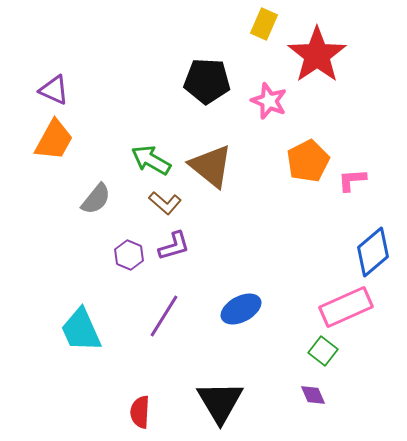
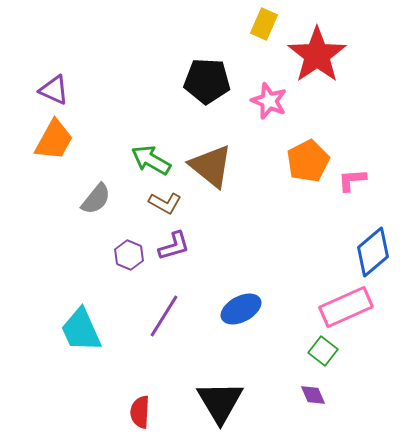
brown L-shape: rotated 12 degrees counterclockwise
